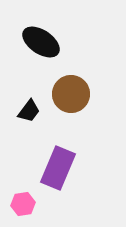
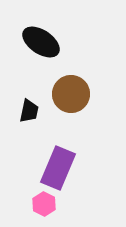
black trapezoid: rotated 25 degrees counterclockwise
pink hexagon: moved 21 px right; rotated 25 degrees counterclockwise
